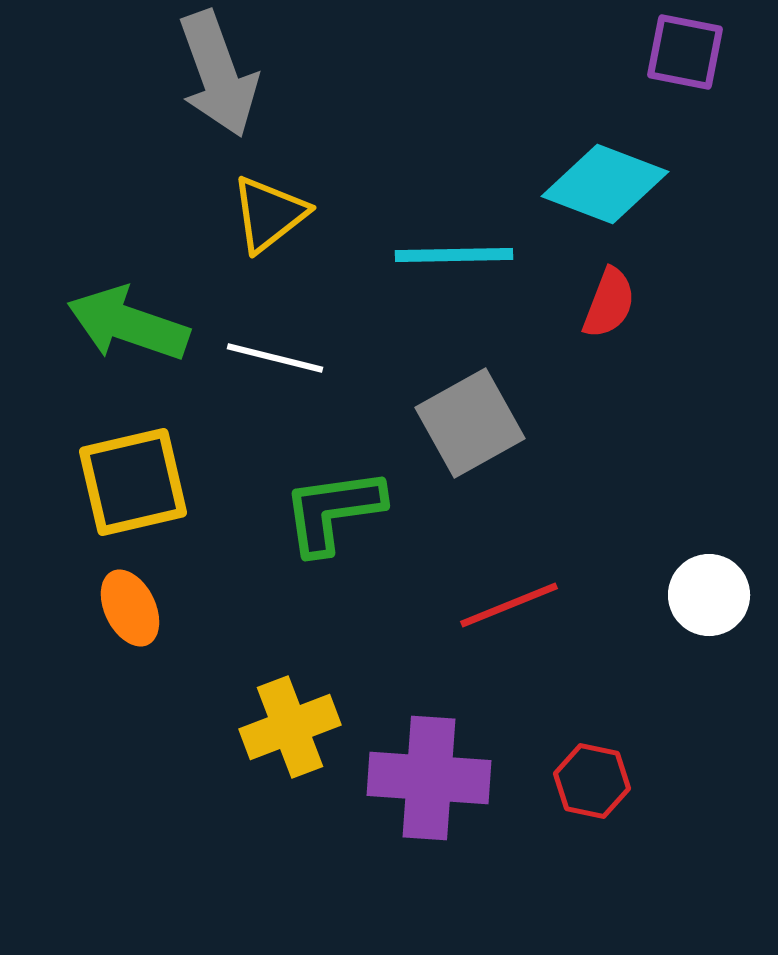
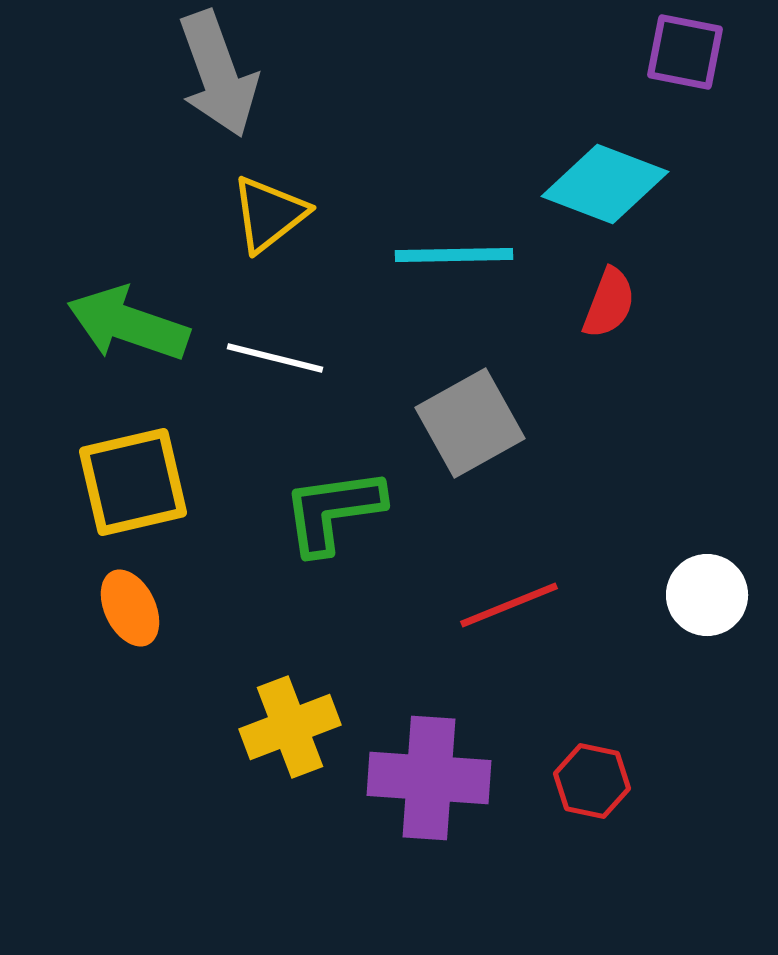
white circle: moved 2 px left
